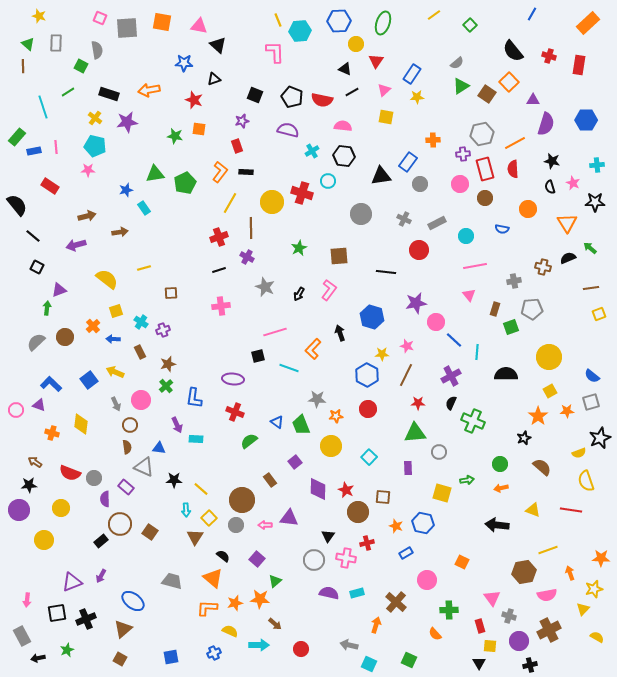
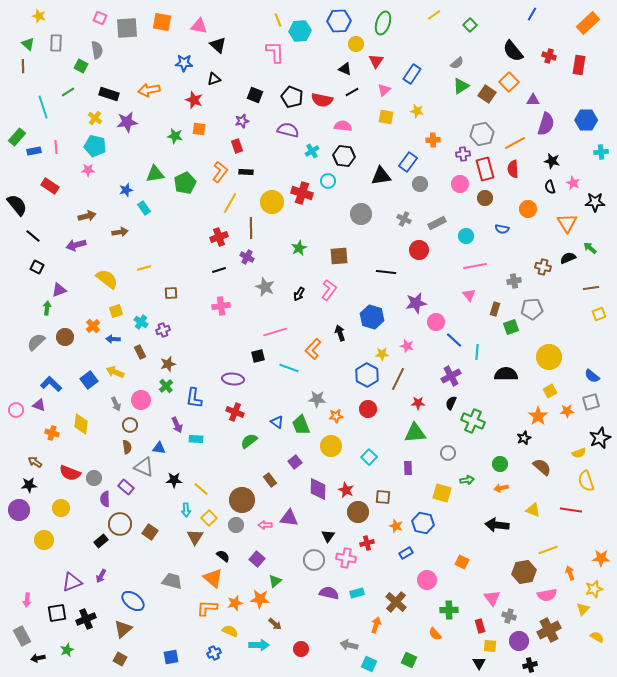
yellow star at (417, 97): moved 14 px down; rotated 16 degrees clockwise
cyan cross at (597, 165): moved 4 px right, 13 px up
brown line at (406, 375): moved 8 px left, 4 px down
gray circle at (439, 452): moved 9 px right, 1 px down
